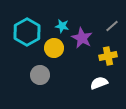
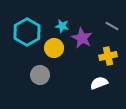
gray line: rotated 72 degrees clockwise
